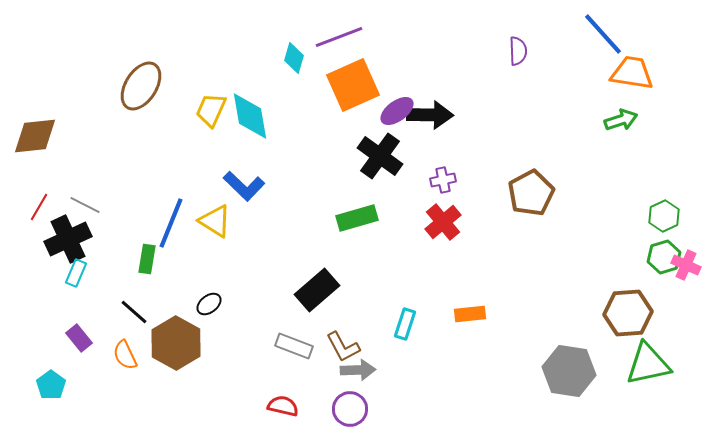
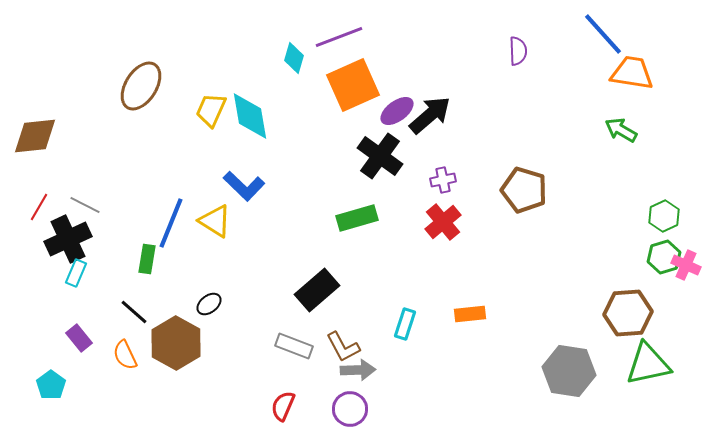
black arrow at (430, 115): rotated 42 degrees counterclockwise
green arrow at (621, 120): moved 10 px down; rotated 132 degrees counterclockwise
brown pentagon at (531, 193): moved 7 px left, 3 px up; rotated 27 degrees counterclockwise
red semicircle at (283, 406): rotated 80 degrees counterclockwise
